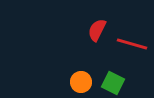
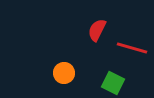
red line: moved 4 px down
orange circle: moved 17 px left, 9 px up
